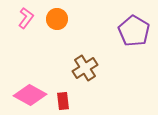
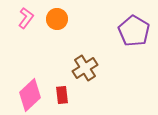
pink diamond: rotated 72 degrees counterclockwise
red rectangle: moved 1 px left, 6 px up
